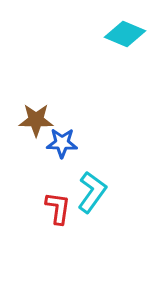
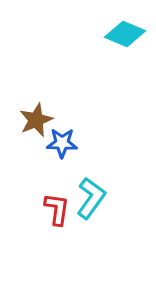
brown star: rotated 24 degrees counterclockwise
cyan L-shape: moved 1 px left, 6 px down
red L-shape: moved 1 px left, 1 px down
